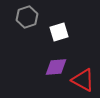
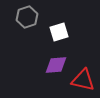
purple diamond: moved 2 px up
red triangle: rotated 15 degrees counterclockwise
